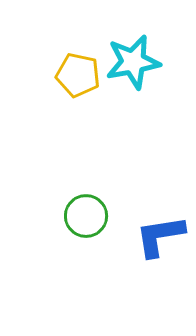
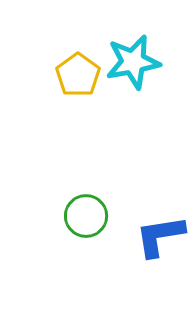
yellow pentagon: rotated 24 degrees clockwise
